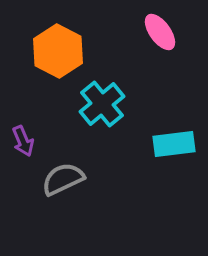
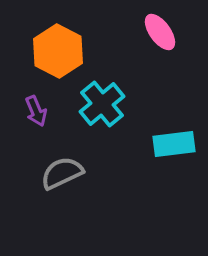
purple arrow: moved 13 px right, 30 px up
gray semicircle: moved 1 px left, 6 px up
